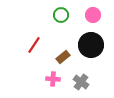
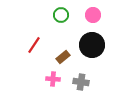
black circle: moved 1 px right
gray cross: rotated 28 degrees counterclockwise
